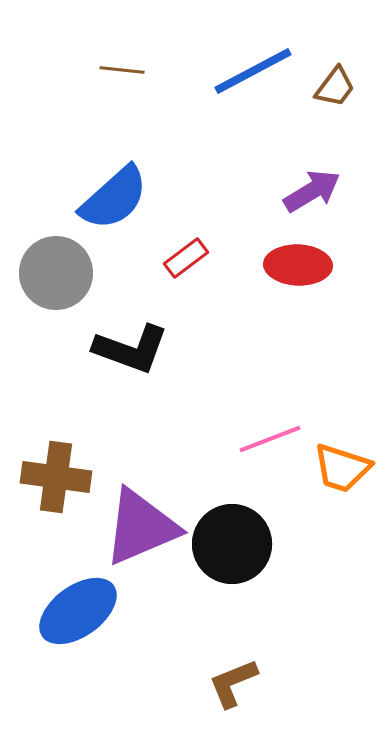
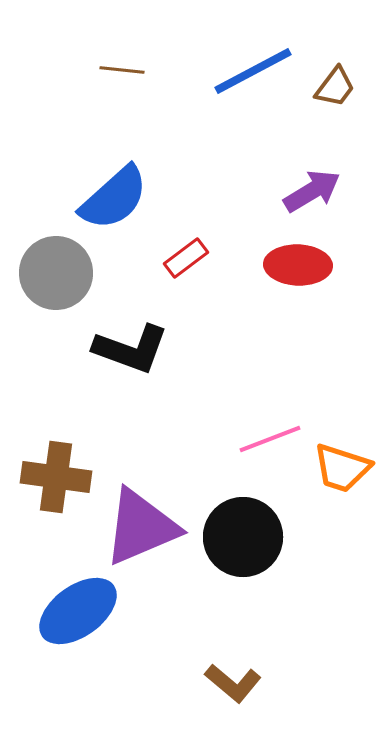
black circle: moved 11 px right, 7 px up
brown L-shape: rotated 118 degrees counterclockwise
